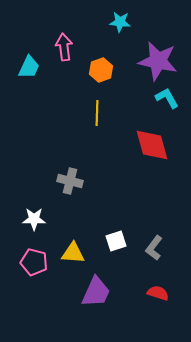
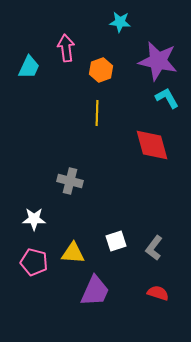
pink arrow: moved 2 px right, 1 px down
purple trapezoid: moved 1 px left, 1 px up
